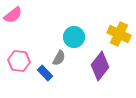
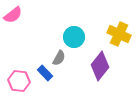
pink hexagon: moved 20 px down
